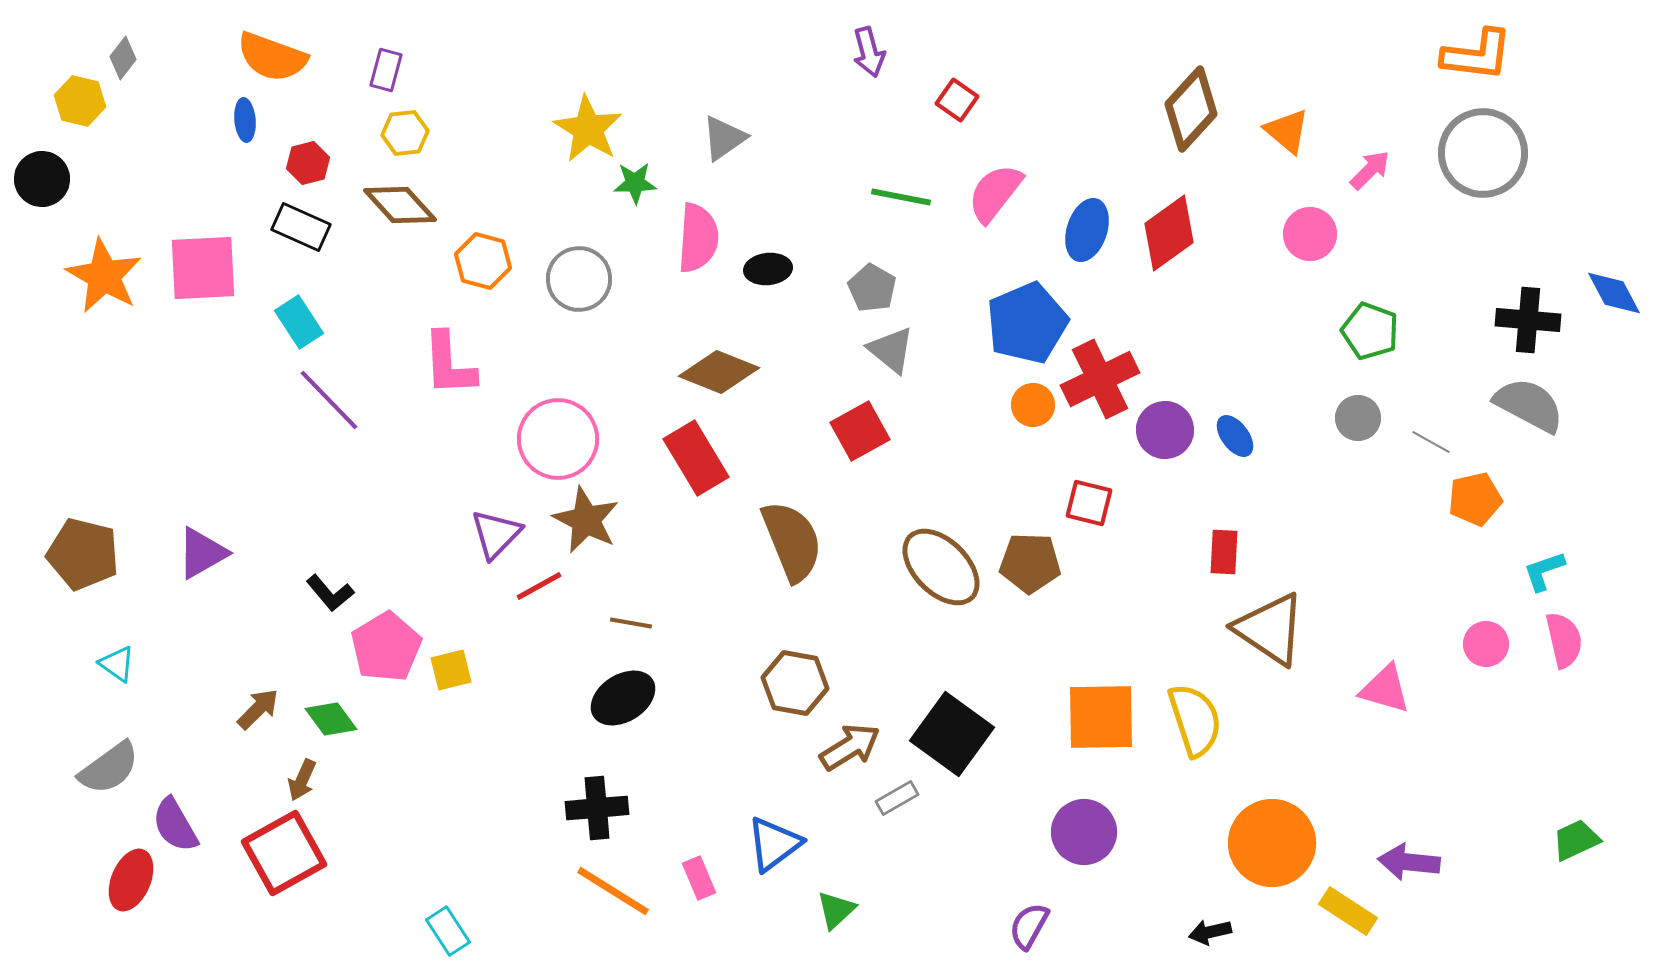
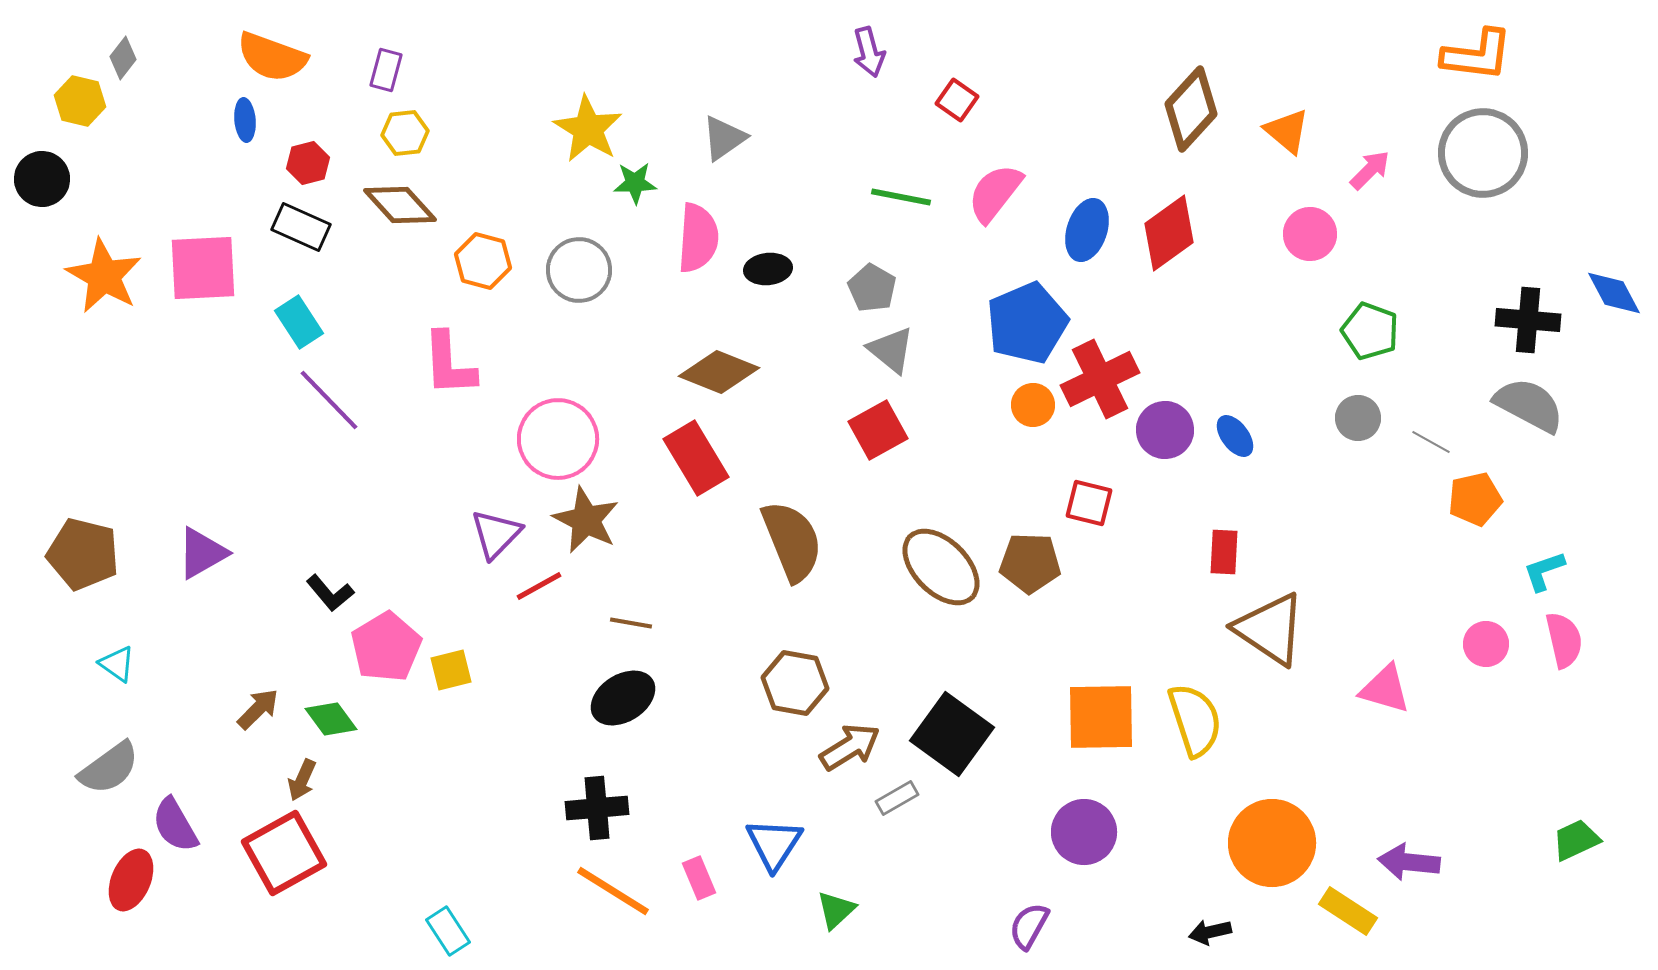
gray circle at (579, 279): moved 9 px up
red square at (860, 431): moved 18 px right, 1 px up
blue triangle at (774, 844): rotated 20 degrees counterclockwise
